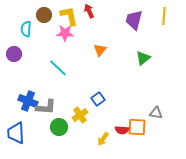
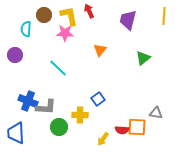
purple trapezoid: moved 6 px left
purple circle: moved 1 px right, 1 px down
yellow cross: rotated 35 degrees clockwise
